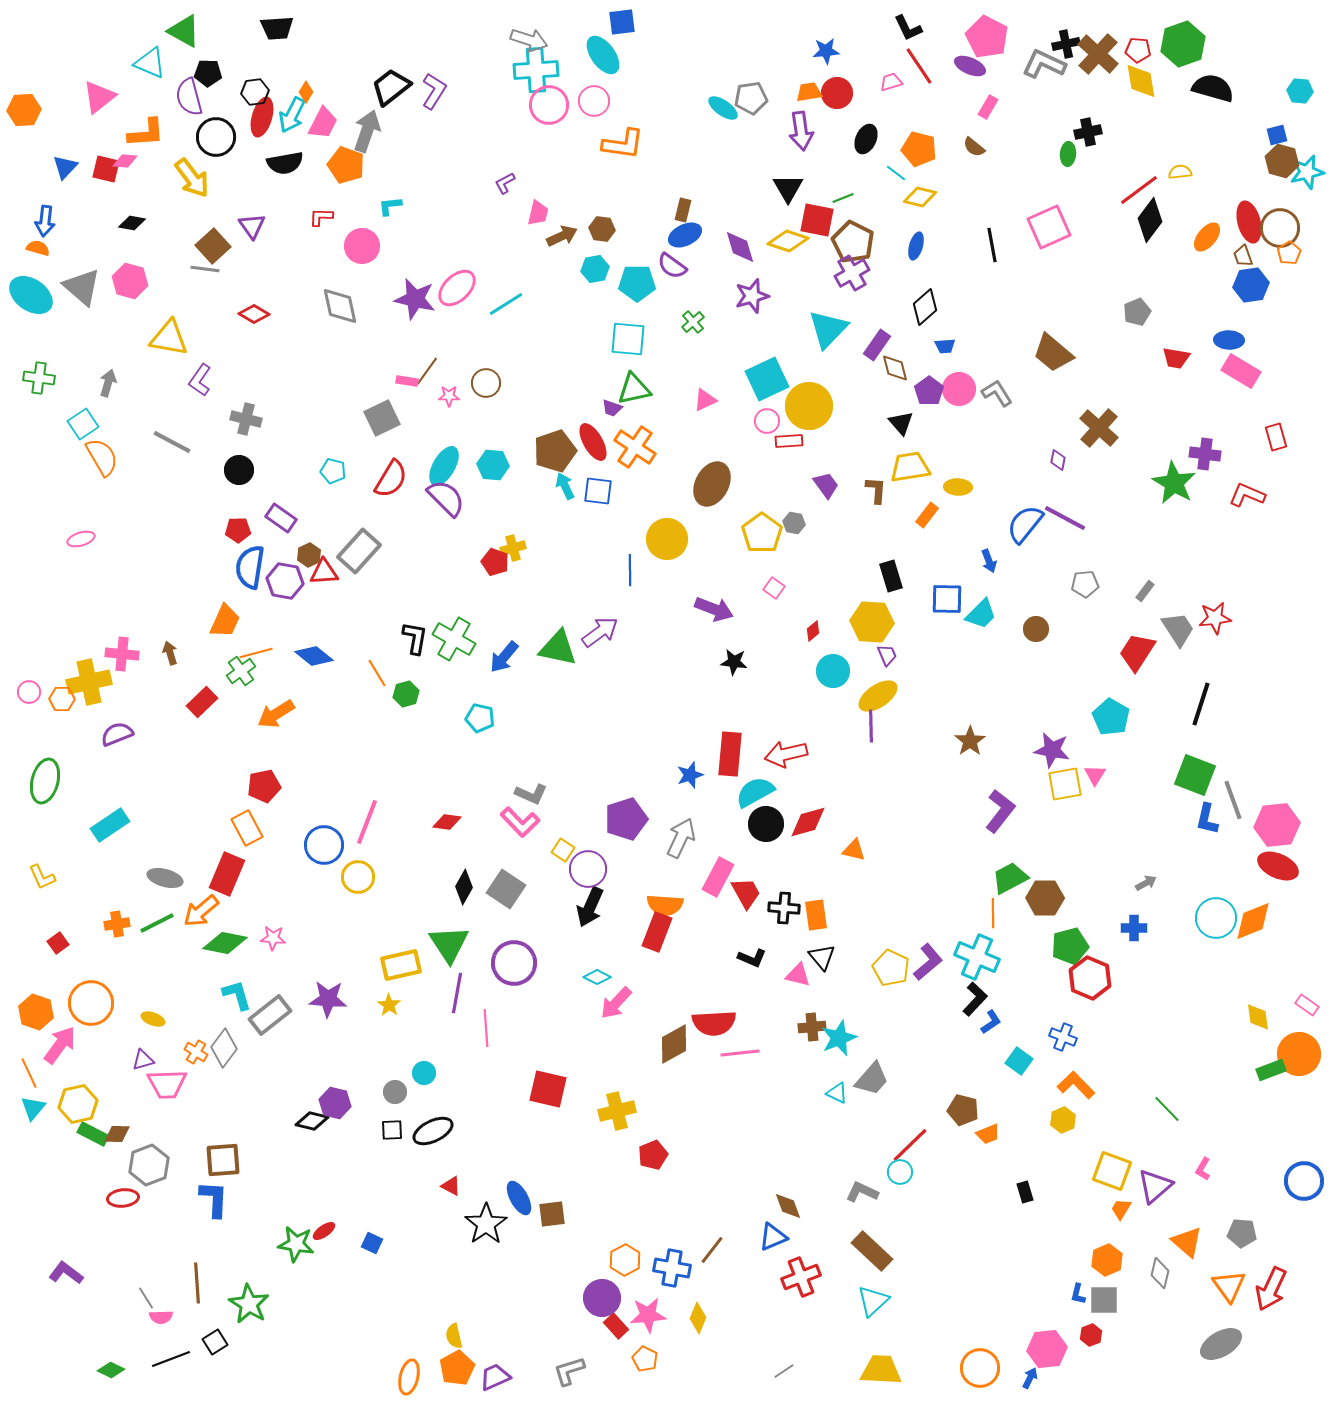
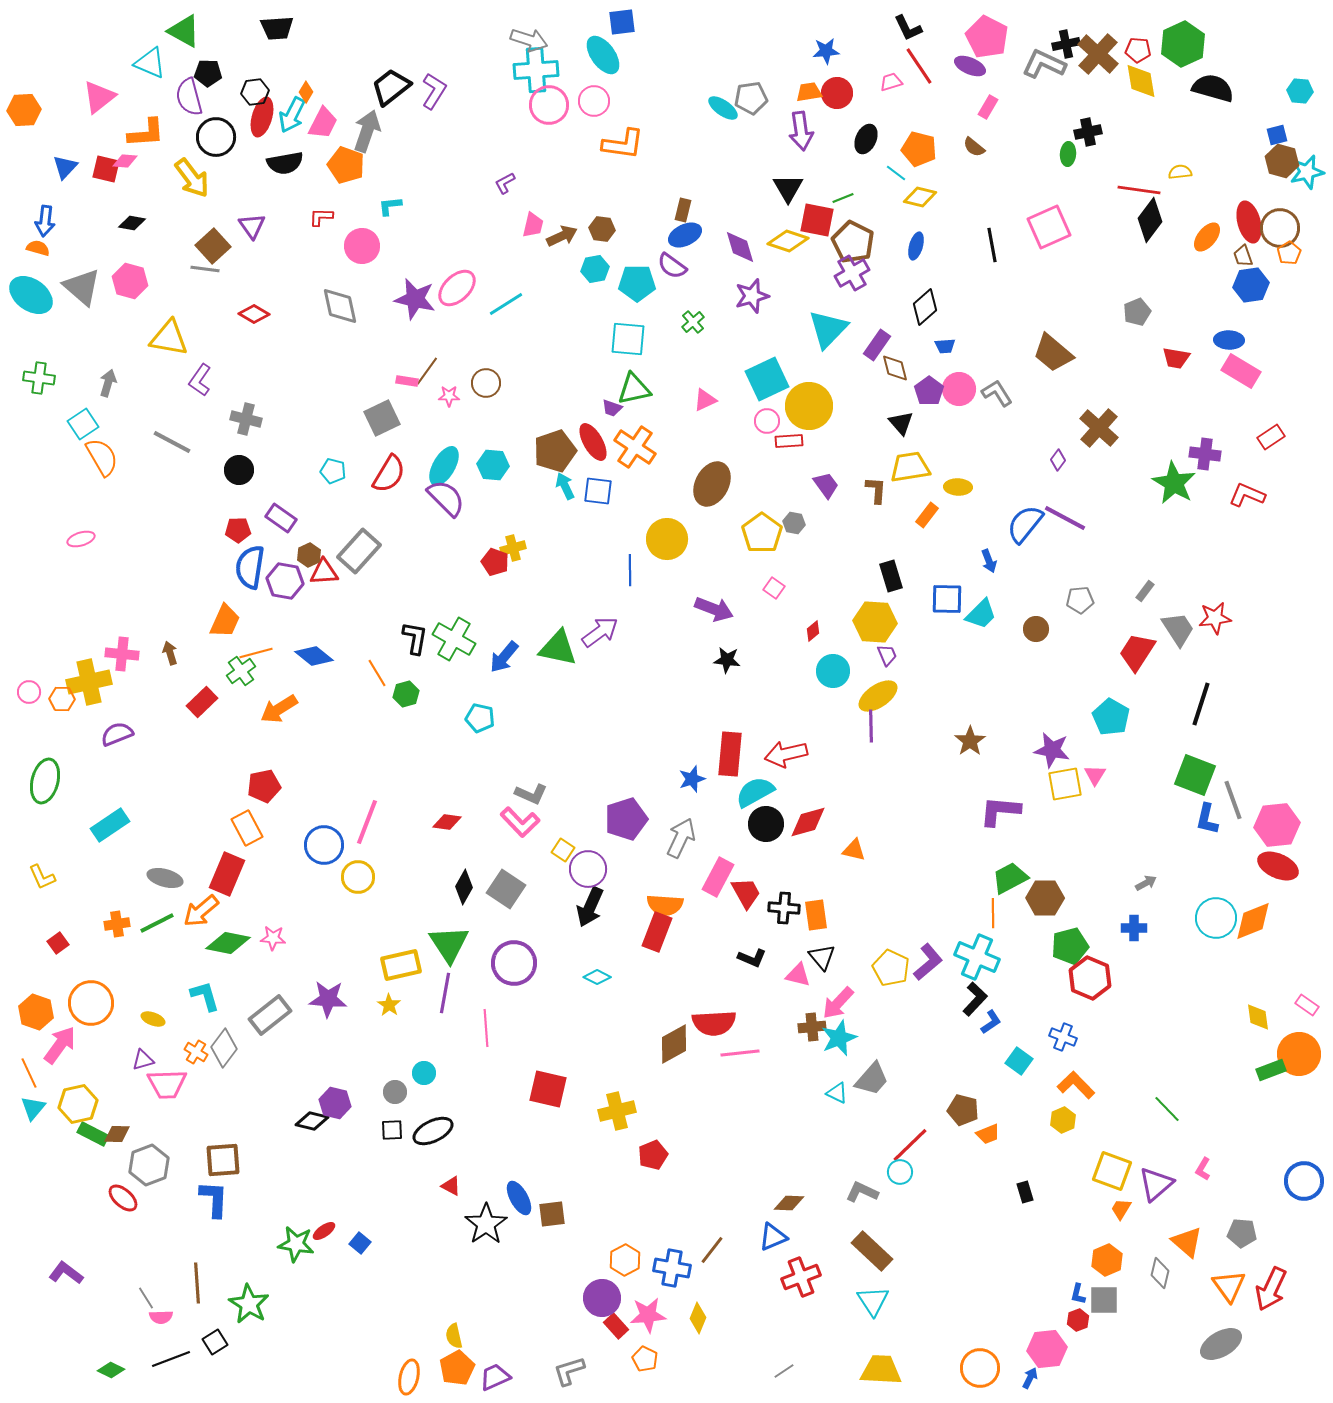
green hexagon at (1183, 44): rotated 6 degrees counterclockwise
red line at (1139, 190): rotated 45 degrees clockwise
pink trapezoid at (538, 213): moved 5 px left, 12 px down
red rectangle at (1276, 437): moved 5 px left; rotated 72 degrees clockwise
purple diamond at (1058, 460): rotated 25 degrees clockwise
red semicircle at (391, 479): moved 2 px left, 5 px up
gray pentagon at (1085, 584): moved 5 px left, 16 px down
yellow hexagon at (872, 622): moved 3 px right
black star at (734, 662): moved 7 px left, 2 px up
orange arrow at (276, 714): moved 3 px right, 5 px up
blue star at (690, 775): moved 2 px right, 4 px down
purple L-shape at (1000, 811): rotated 123 degrees counterclockwise
green diamond at (225, 943): moved 3 px right
purple line at (457, 993): moved 12 px left
cyan L-shape at (237, 995): moved 32 px left, 1 px down
pink arrow at (616, 1003): moved 222 px right
purple triangle at (1155, 1186): moved 1 px right, 2 px up
red ellipse at (123, 1198): rotated 48 degrees clockwise
brown diamond at (788, 1206): moved 1 px right, 3 px up; rotated 68 degrees counterclockwise
blue square at (372, 1243): moved 12 px left; rotated 15 degrees clockwise
cyan triangle at (873, 1301): rotated 20 degrees counterclockwise
red hexagon at (1091, 1335): moved 13 px left, 15 px up
